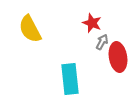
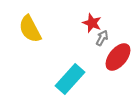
gray arrow: moved 4 px up
red ellipse: rotated 48 degrees clockwise
cyan rectangle: rotated 48 degrees clockwise
